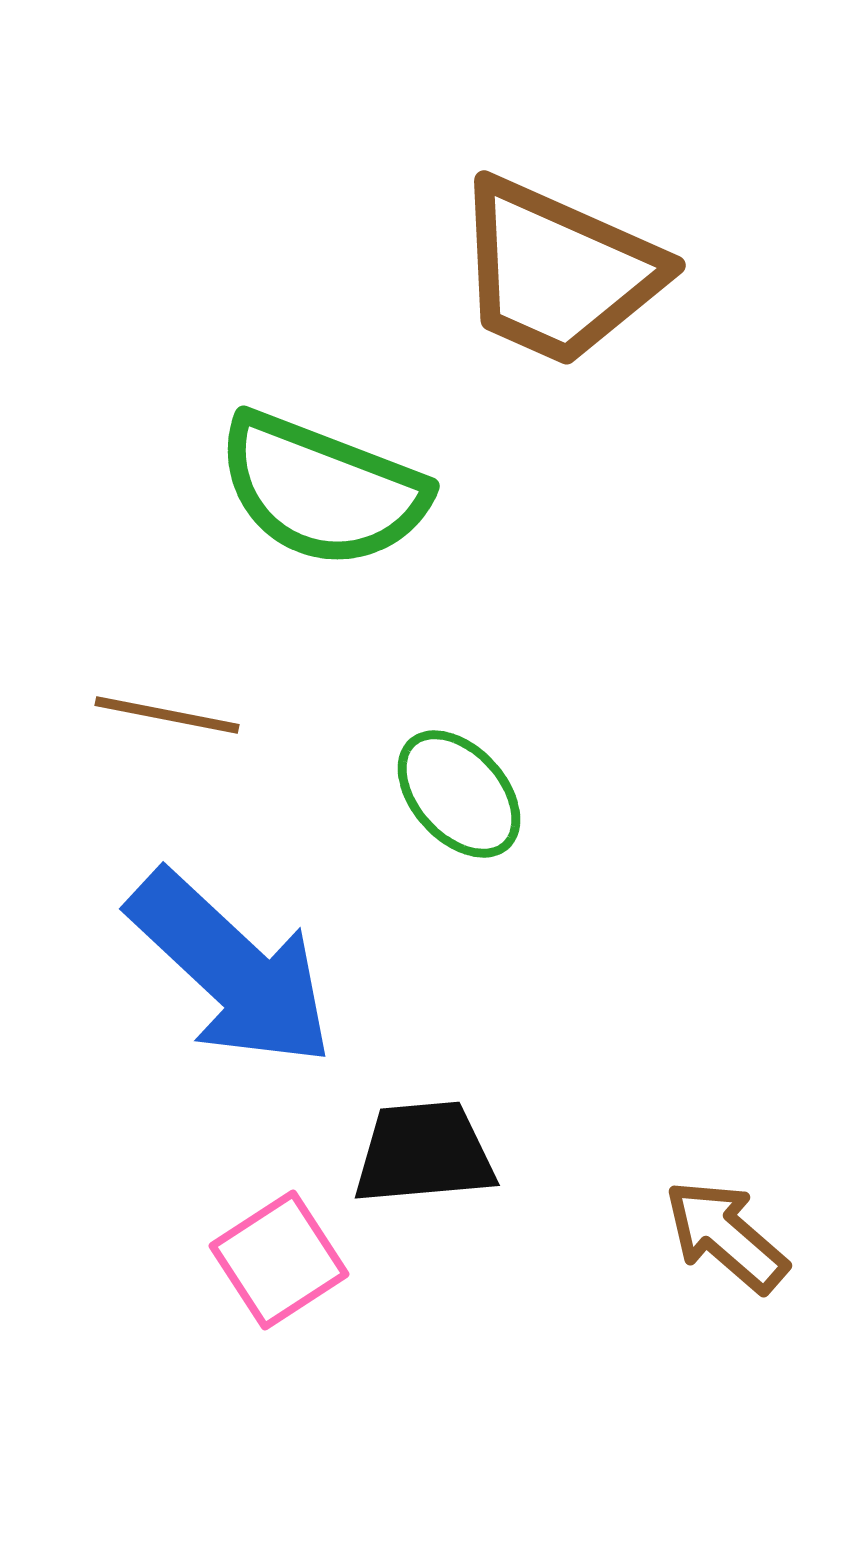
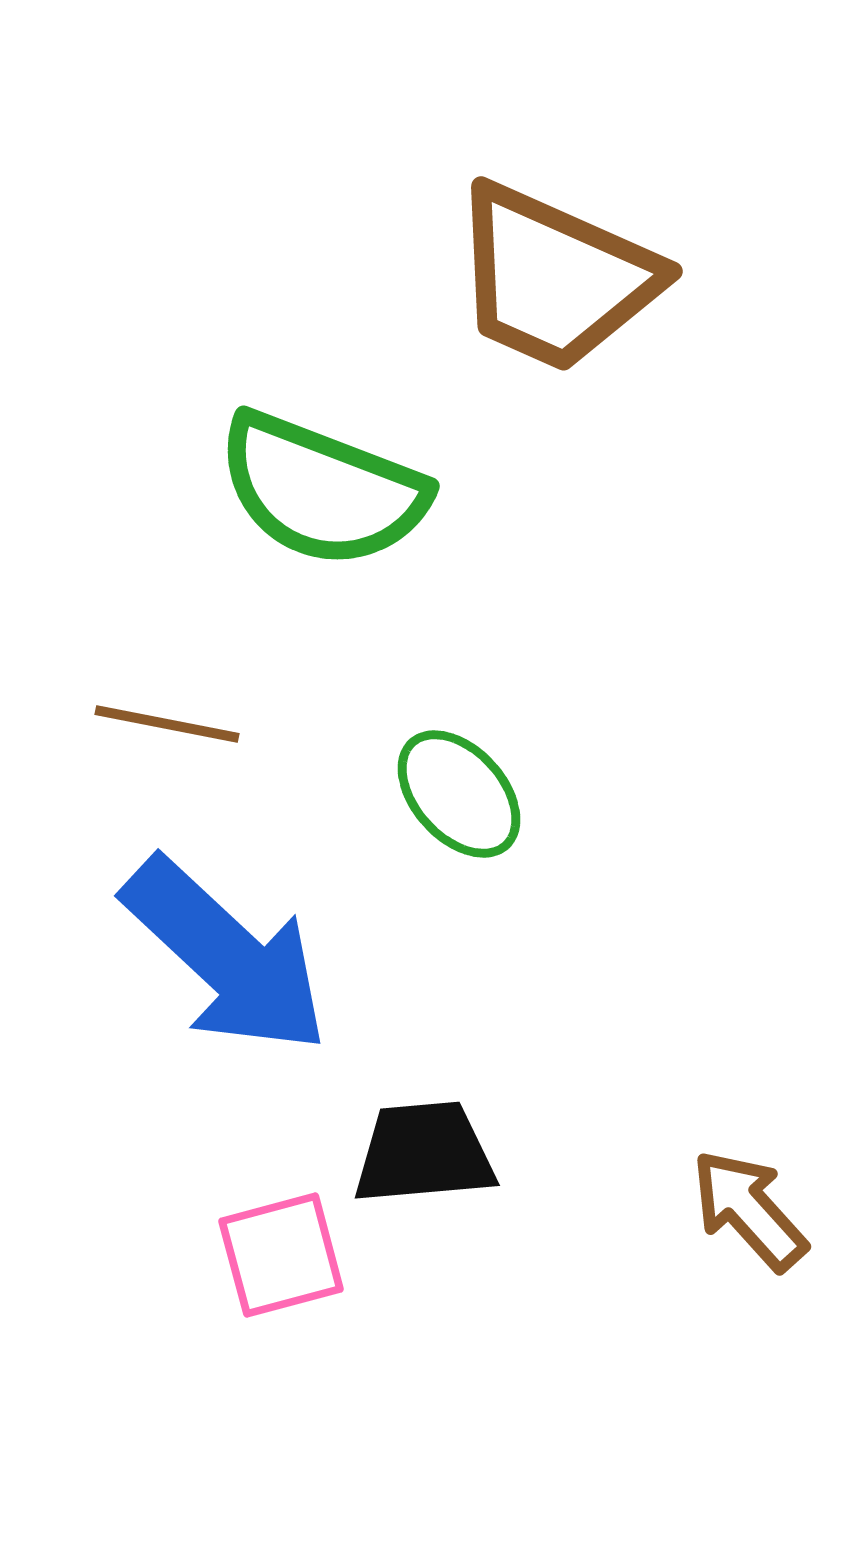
brown trapezoid: moved 3 px left, 6 px down
brown line: moved 9 px down
blue arrow: moved 5 px left, 13 px up
brown arrow: moved 23 px right, 26 px up; rotated 7 degrees clockwise
pink square: moved 2 px right, 5 px up; rotated 18 degrees clockwise
